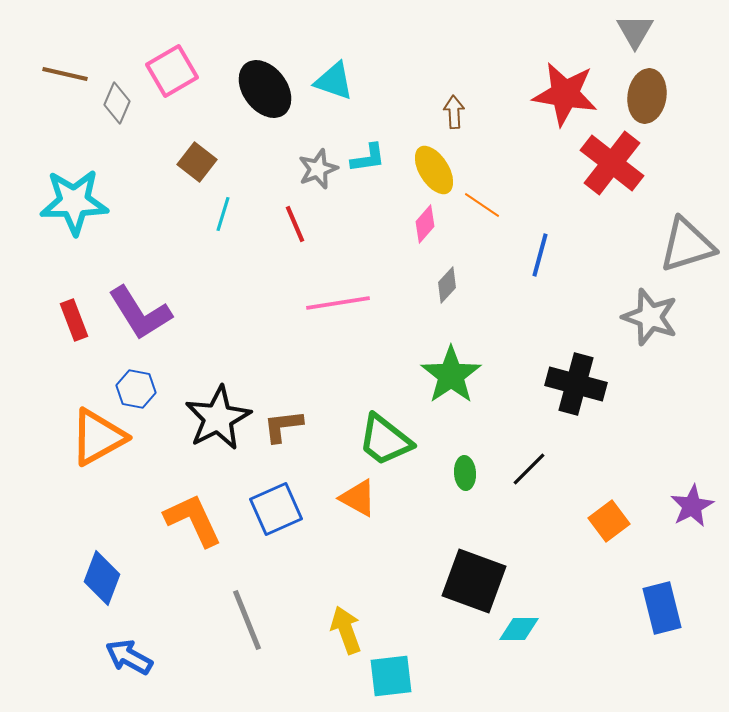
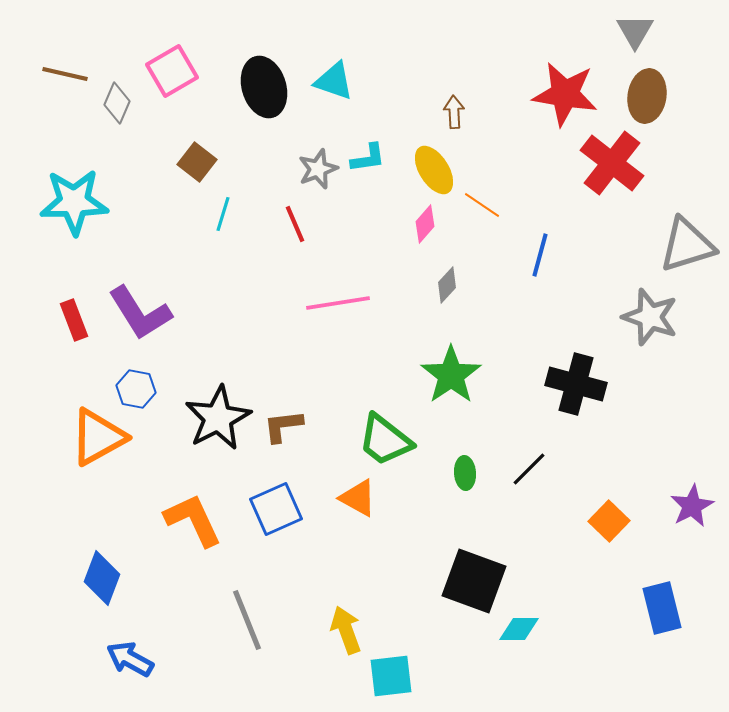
black ellipse at (265, 89): moved 1 px left, 2 px up; rotated 20 degrees clockwise
orange square at (609, 521): rotated 9 degrees counterclockwise
blue arrow at (129, 657): moved 1 px right, 2 px down
